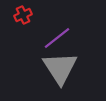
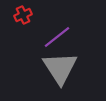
purple line: moved 1 px up
